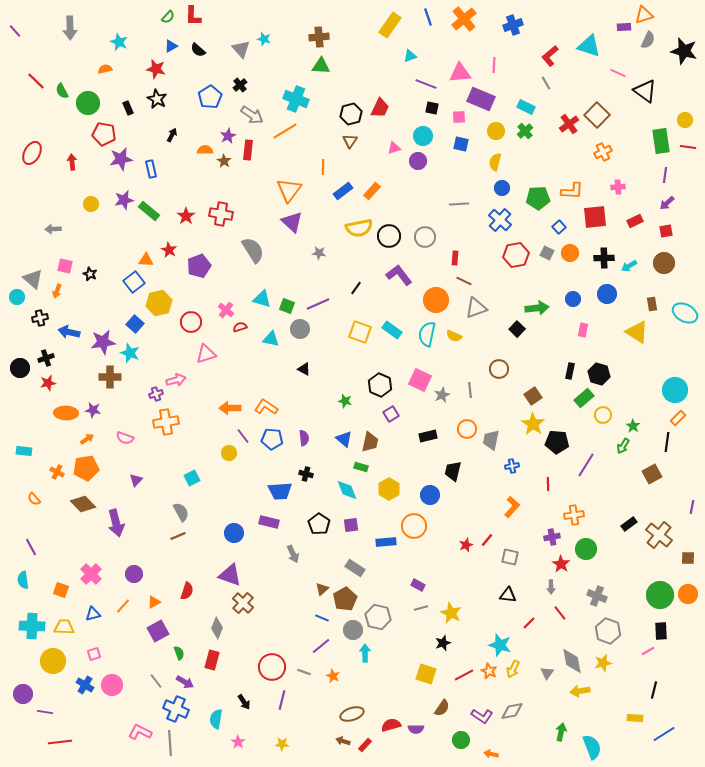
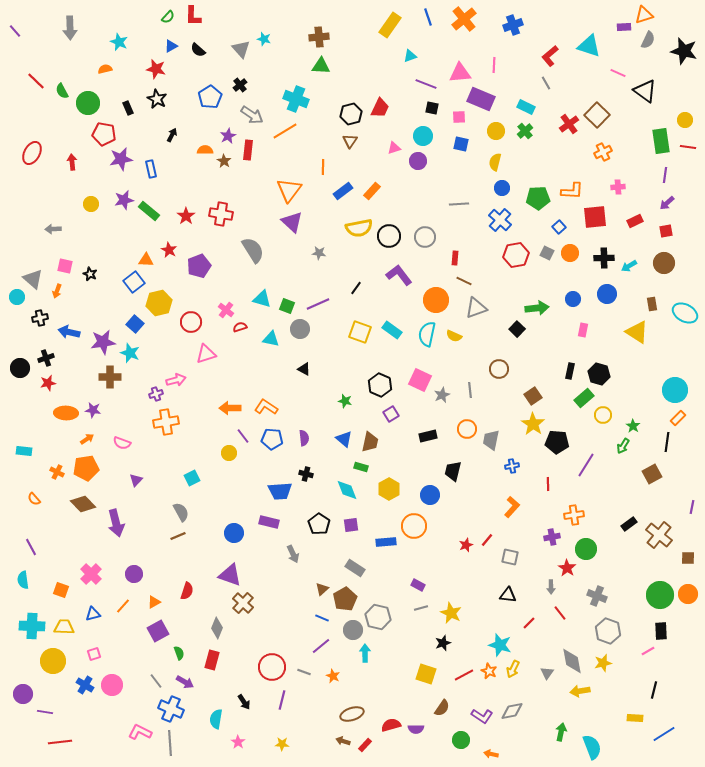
pink semicircle at (125, 438): moved 3 px left, 5 px down
red star at (561, 564): moved 6 px right, 4 px down
blue cross at (176, 709): moved 5 px left
